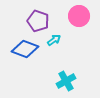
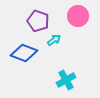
pink circle: moved 1 px left
blue diamond: moved 1 px left, 4 px down
cyan cross: moved 1 px up
